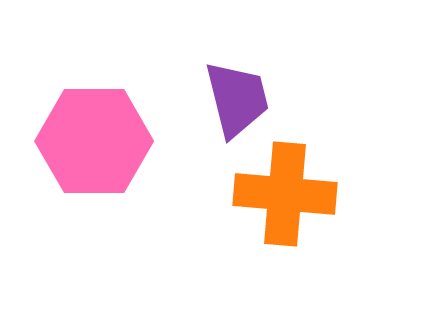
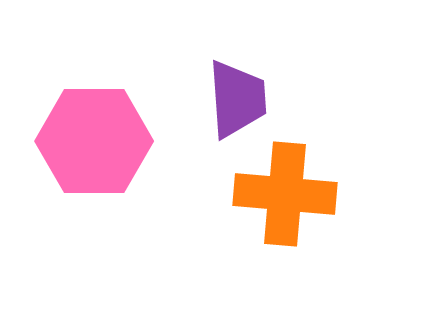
purple trapezoid: rotated 10 degrees clockwise
